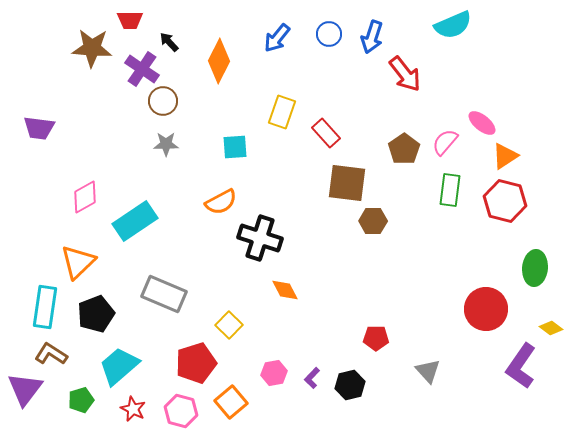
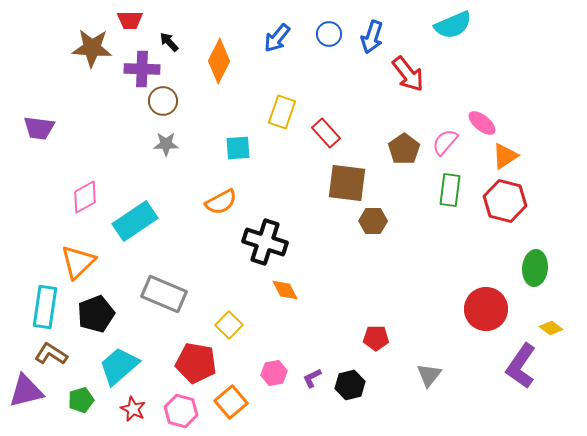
purple cross at (142, 69): rotated 32 degrees counterclockwise
red arrow at (405, 74): moved 3 px right
cyan square at (235, 147): moved 3 px right, 1 px down
black cross at (260, 238): moved 5 px right, 4 px down
red pentagon at (196, 363): rotated 27 degrees clockwise
gray triangle at (428, 371): moved 1 px right, 4 px down; rotated 20 degrees clockwise
purple L-shape at (312, 378): rotated 20 degrees clockwise
purple triangle at (25, 389): moved 1 px right, 2 px down; rotated 39 degrees clockwise
